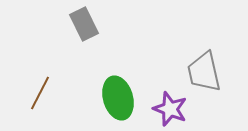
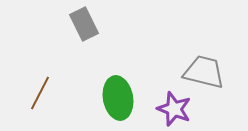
gray trapezoid: rotated 117 degrees clockwise
green ellipse: rotated 6 degrees clockwise
purple star: moved 4 px right
